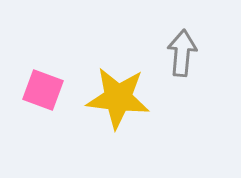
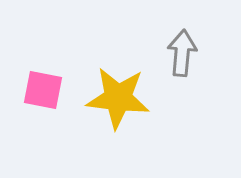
pink square: rotated 9 degrees counterclockwise
